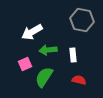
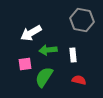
white arrow: moved 1 px left, 1 px down
pink square: rotated 16 degrees clockwise
